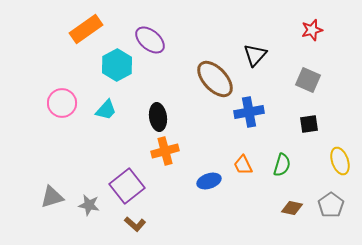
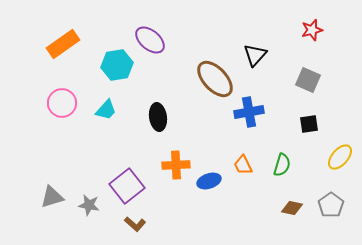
orange rectangle: moved 23 px left, 15 px down
cyan hexagon: rotated 20 degrees clockwise
orange cross: moved 11 px right, 14 px down; rotated 12 degrees clockwise
yellow ellipse: moved 4 px up; rotated 60 degrees clockwise
